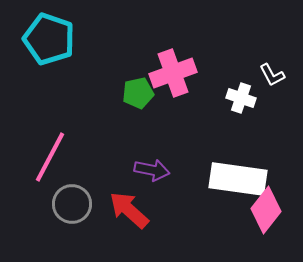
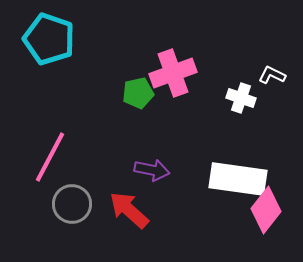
white L-shape: rotated 144 degrees clockwise
